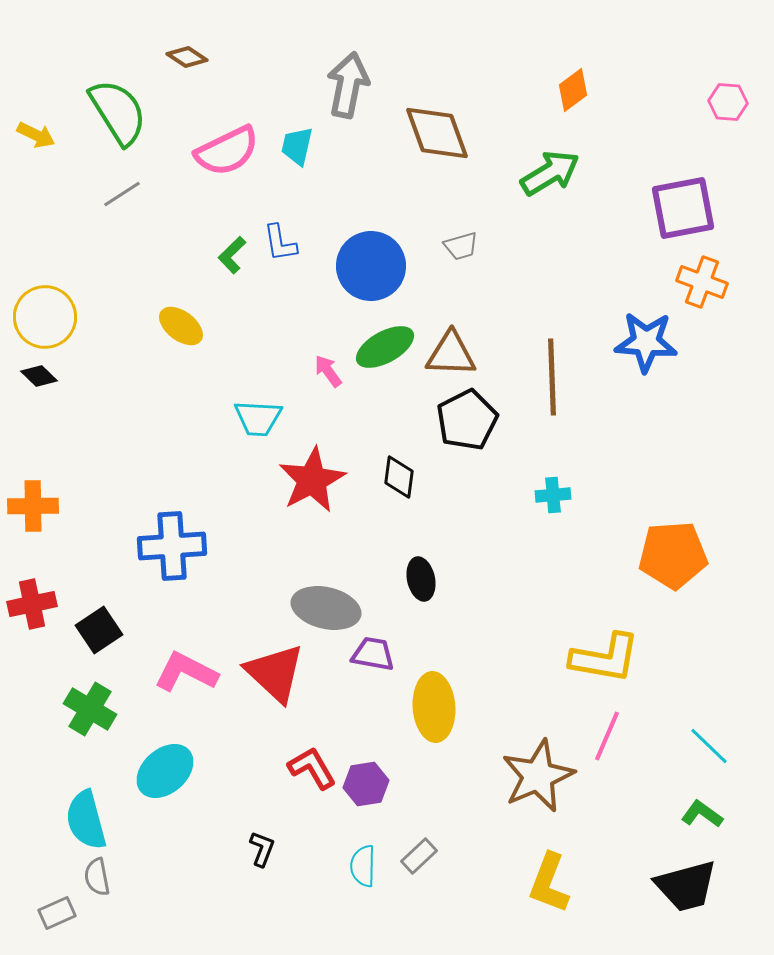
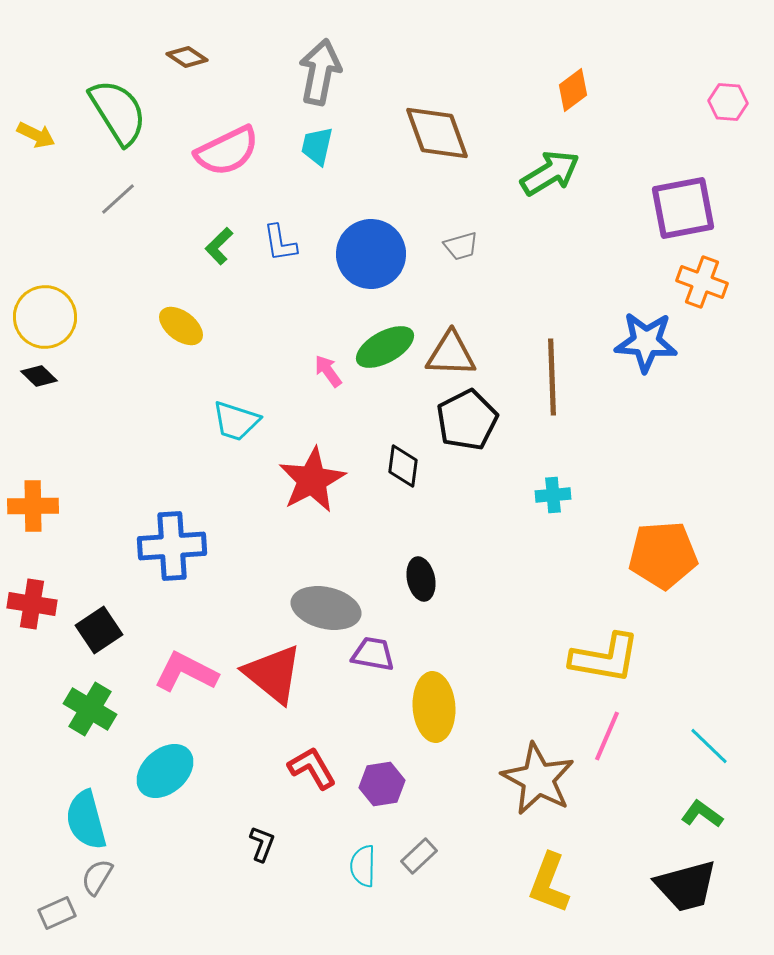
gray arrow at (348, 85): moved 28 px left, 13 px up
cyan trapezoid at (297, 146): moved 20 px right
gray line at (122, 194): moved 4 px left, 5 px down; rotated 9 degrees counterclockwise
green L-shape at (232, 255): moved 13 px left, 9 px up
blue circle at (371, 266): moved 12 px up
cyan trapezoid at (258, 418): moved 22 px left, 3 px down; rotated 15 degrees clockwise
black diamond at (399, 477): moved 4 px right, 11 px up
orange pentagon at (673, 555): moved 10 px left
red cross at (32, 604): rotated 21 degrees clockwise
red triangle at (275, 673): moved 2 px left, 1 px down; rotated 4 degrees counterclockwise
brown star at (538, 776): moved 3 px down; rotated 20 degrees counterclockwise
purple hexagon at (366, 784): moved 16 px right
black L-shape at (262, 849): moved 5 px up
gray semicircle at (97, 877): rotated 42 degrees clockwise
